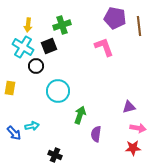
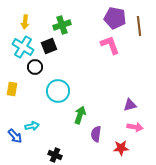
yellow arrow: moved 3 px left, 3 px up
pink L-shape: moved 6 px right, 2 px up
black circle: moved 1 px left, 1 px down
yellow rectangle: moved 2 px right, 1 px down
purple triangle: moved 1 px right, 2 px up
pink arrow: moved 3 px left, 1 px up
blue arrow: moved 1 px right, 3 px down
red star: moved 12 px left
